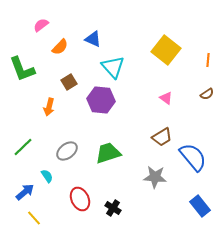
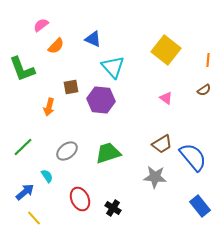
orange semicircle: moved 4 px left, 1 px up
brown square: moved 2 px right, 5 px down; rotated 21 degrees clockwise
brown semicircle: moved 3 px left, 4 px up
brown trapezoid: moved 7 px down
